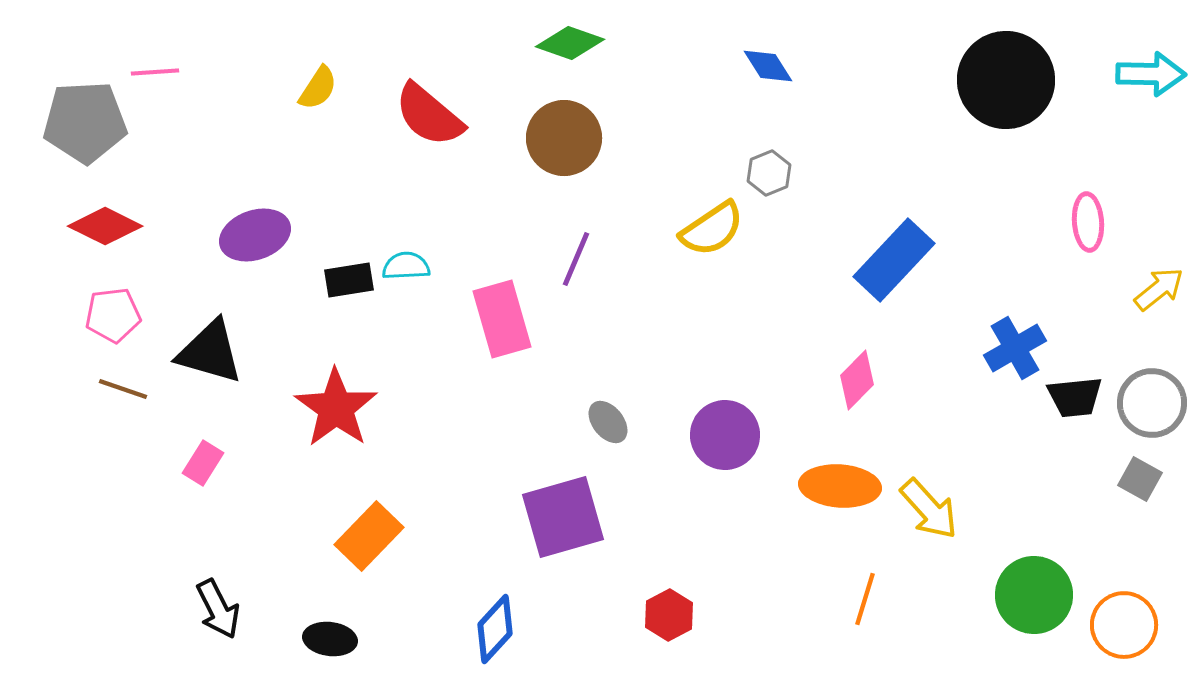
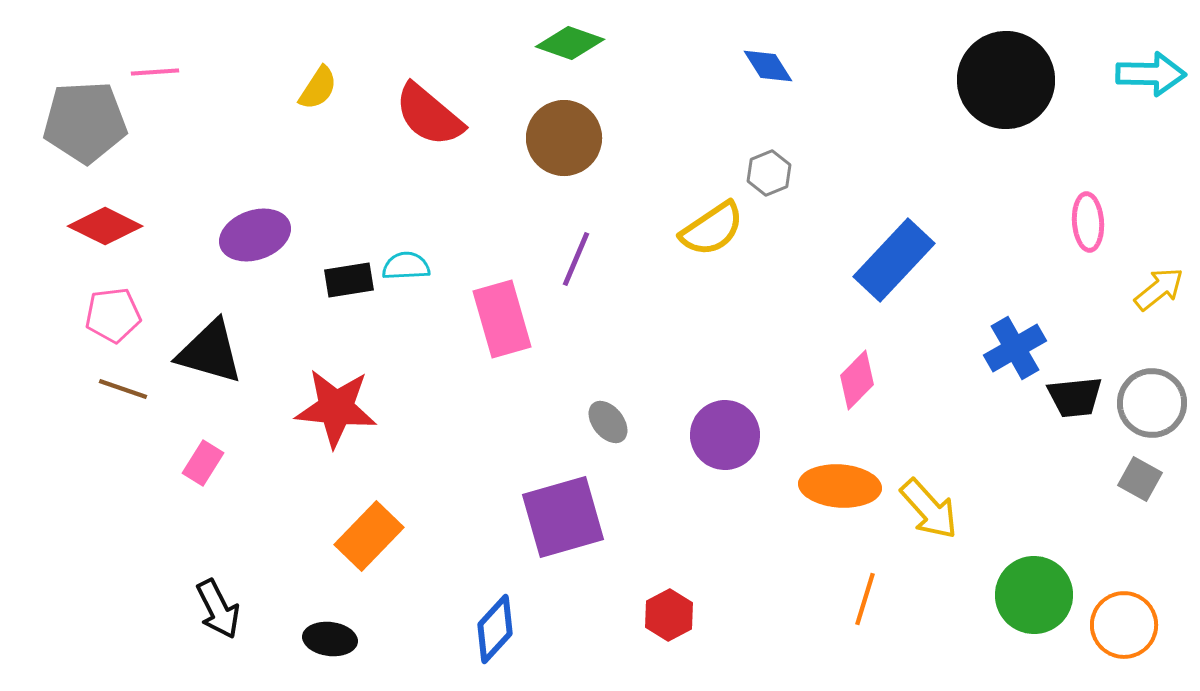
red star at (336, 408): rotated 30 degrees counterclockwise
